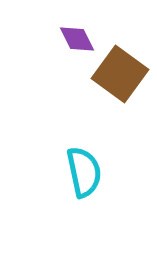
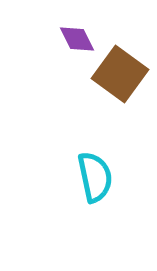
cyan semicircle: moved 11 px right, 5 px down
